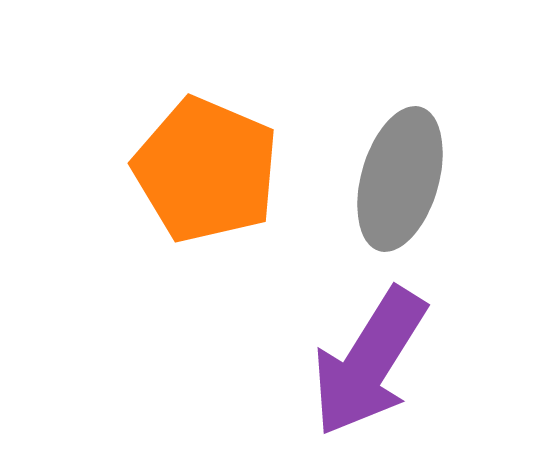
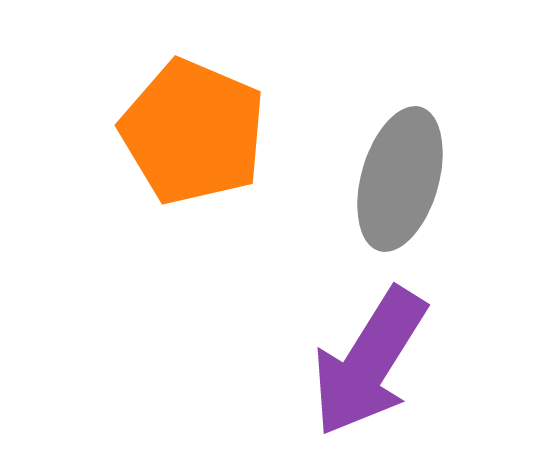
orange pentagon: moved 13 px left, 38 px up
